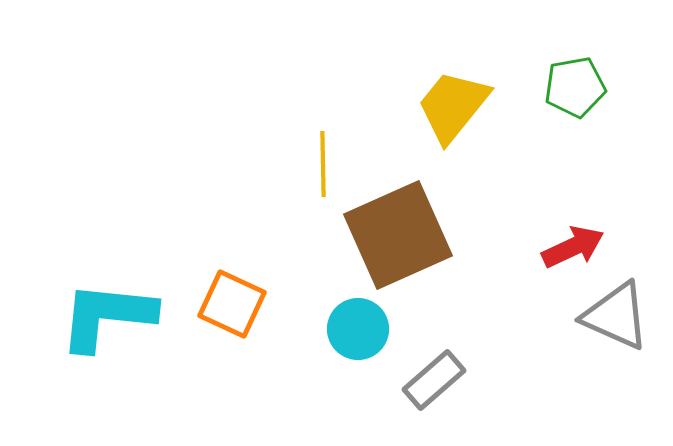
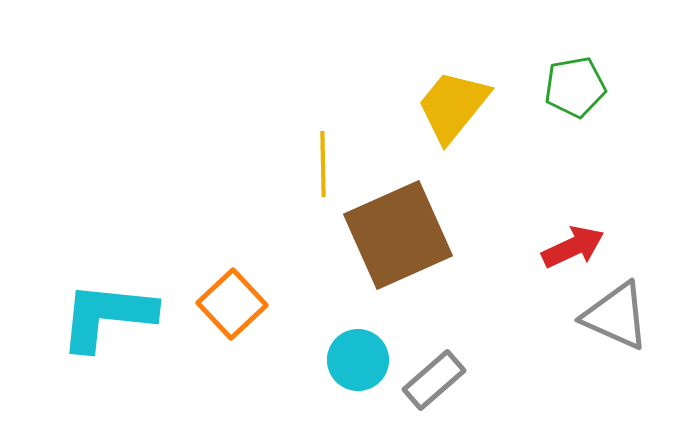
orange square: rotated 22 degrees clockwise
cyan circle: moved 31 px down
